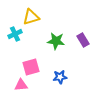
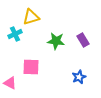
pink square: rotated 18 degrees clockwise
blue star: moved 19 px right; rotated 16 degrees counterclockwise
pink triangle: moved 11 px left, 2 px up; rotated 32 degrees clockwise
